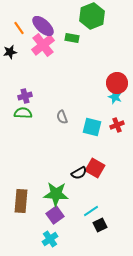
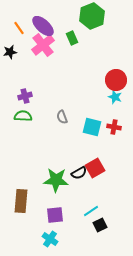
green rectangle: rotated 56 degrees clockwise
red circle: moved 1 px left, 3 px up
green semicircle: moved 3 px down
red cross: moved 3 px left, 2 px down; rotated 32 degrees clockwise
red square: rotated 30 degrees clockwise
green star: moved 14 px up
purple square: rotated 30 degrees clockwise
cyan cross: rotated 21 degrees counterclockwise
